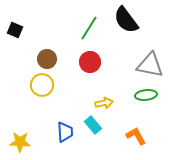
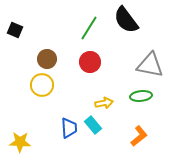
green ellipse: moved 5 px left, 1 px down
blue trapezoid: moved 4 px right, 4 px up
orange L-shape: moved 3 px right; rotated 80 degrees clockwise
